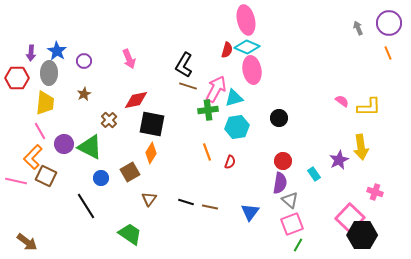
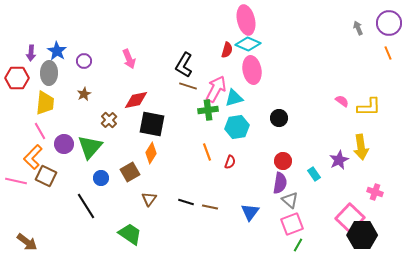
cyan diamond at (247, 47): moved 1 px right, 3 px up
green triangle at (90, 147): rotated 44 degrees clockwise
